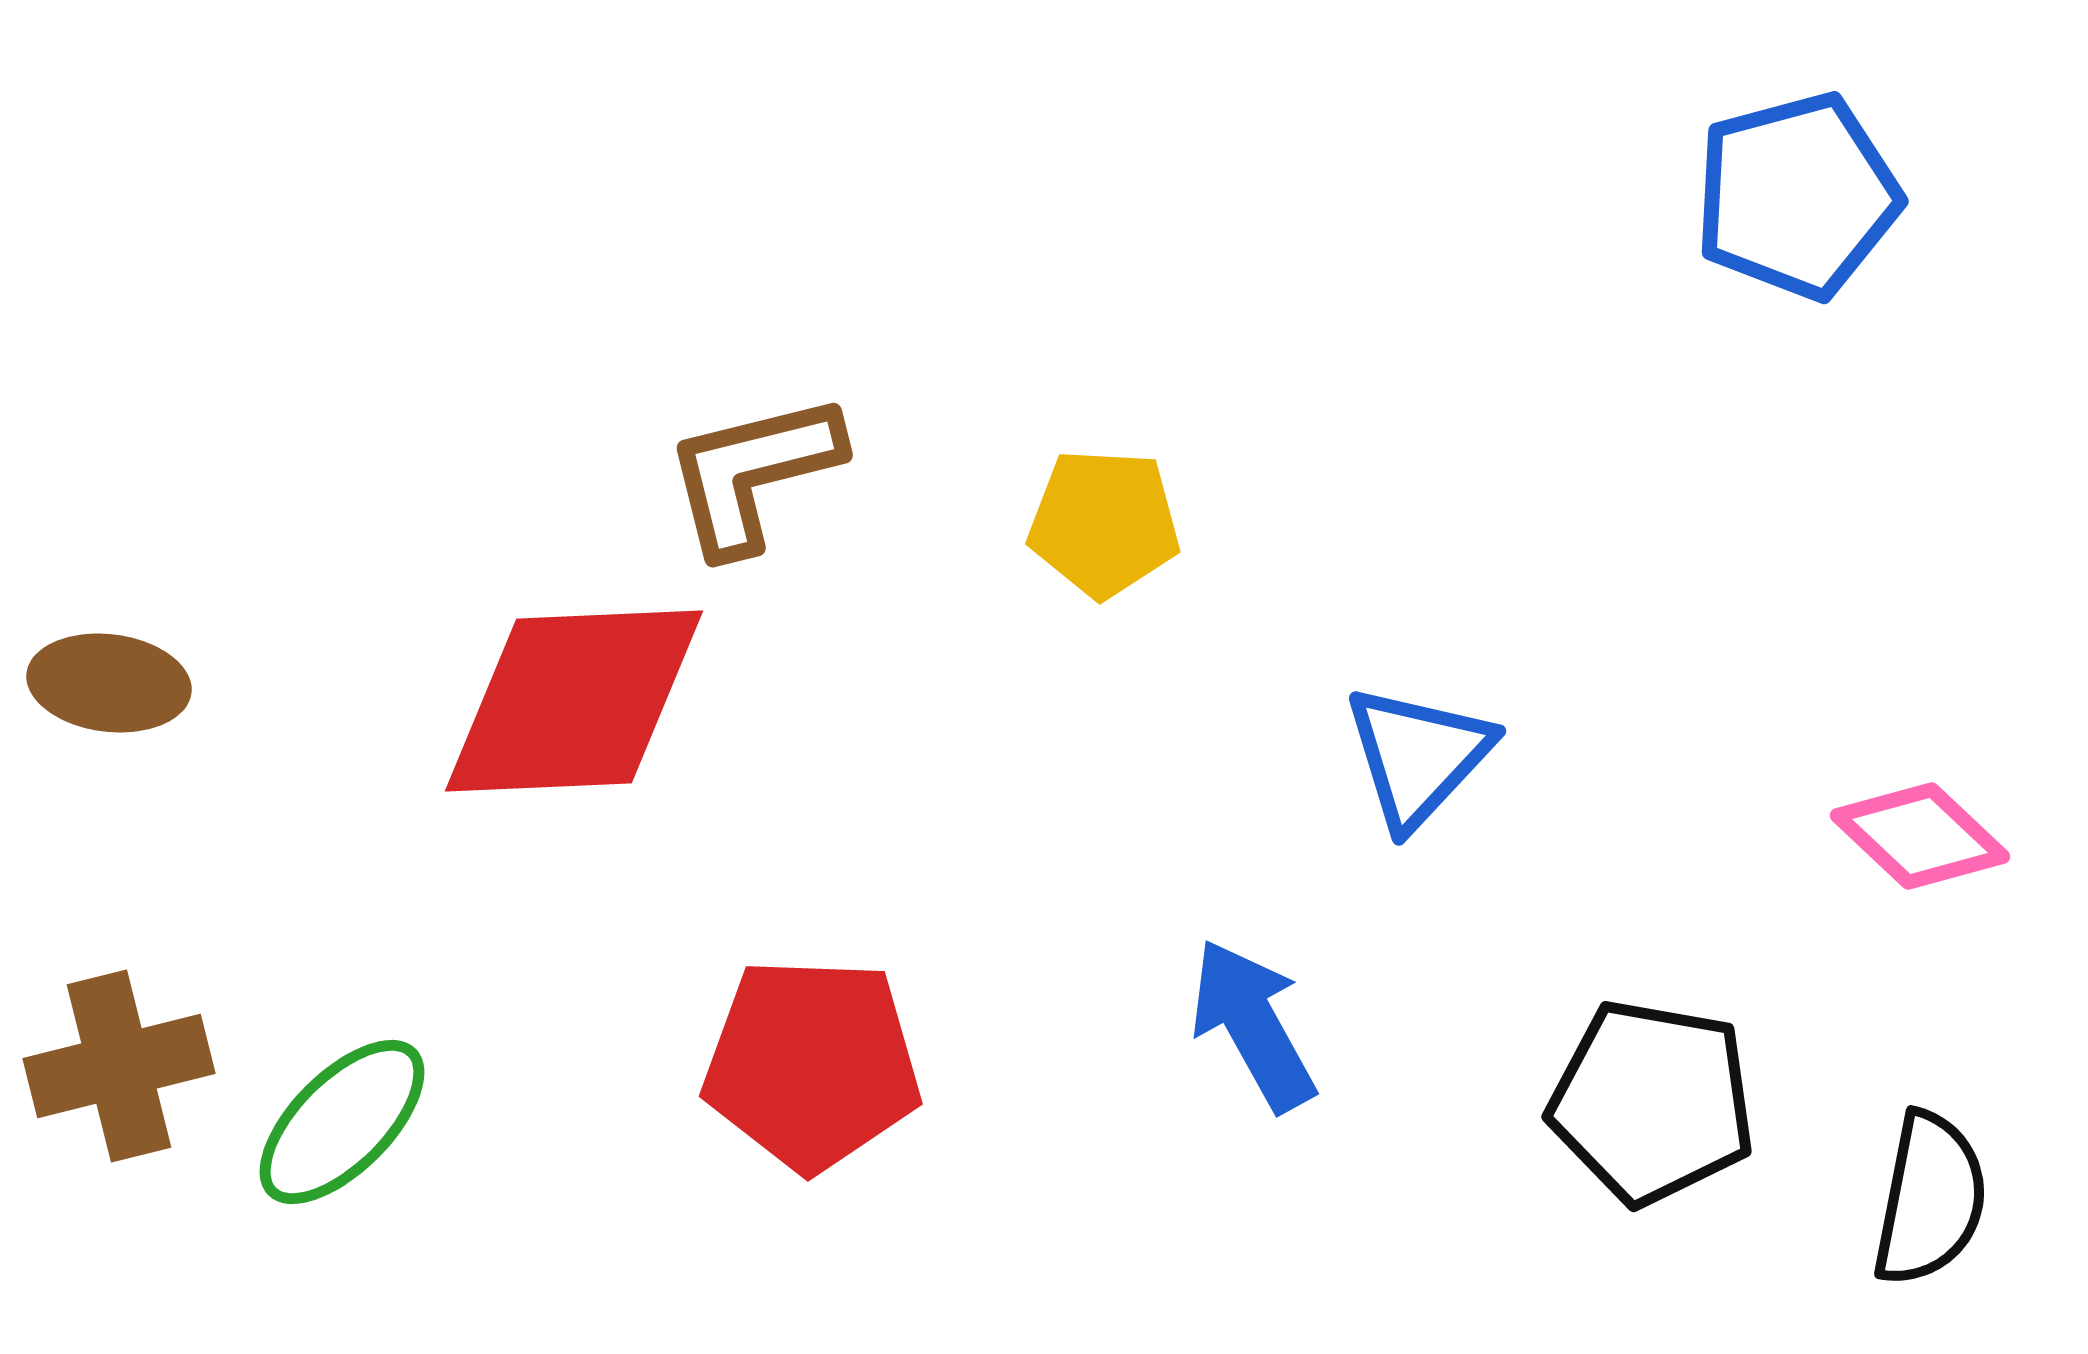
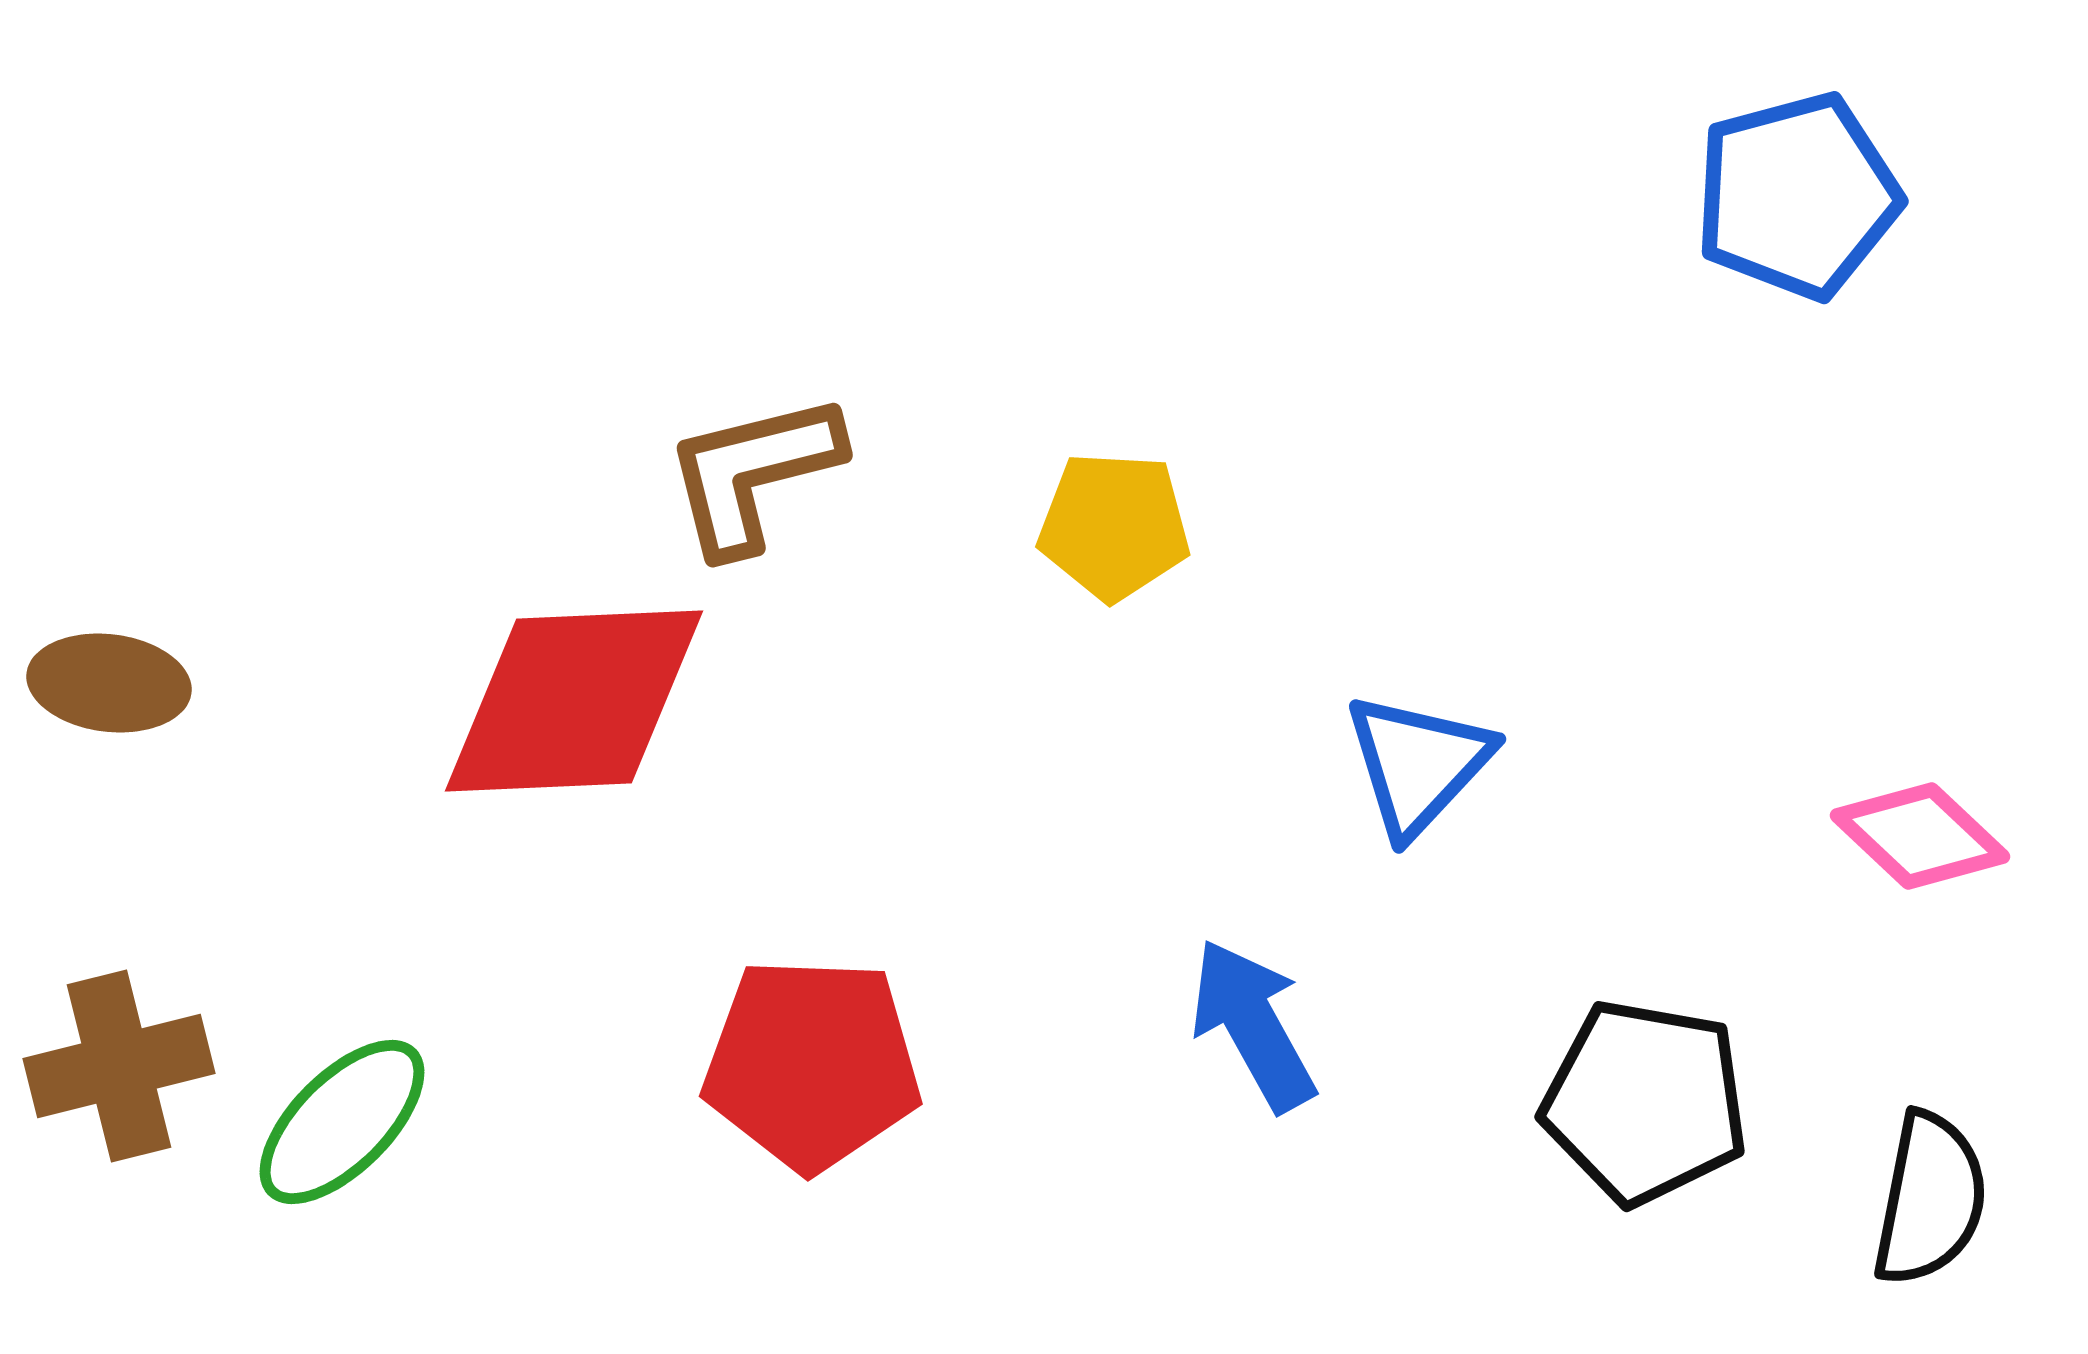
yellow pentagon: moved 10 px right, 3 px down
blue triangle: moved 8 px down
black pentagon: moved 7 px left
